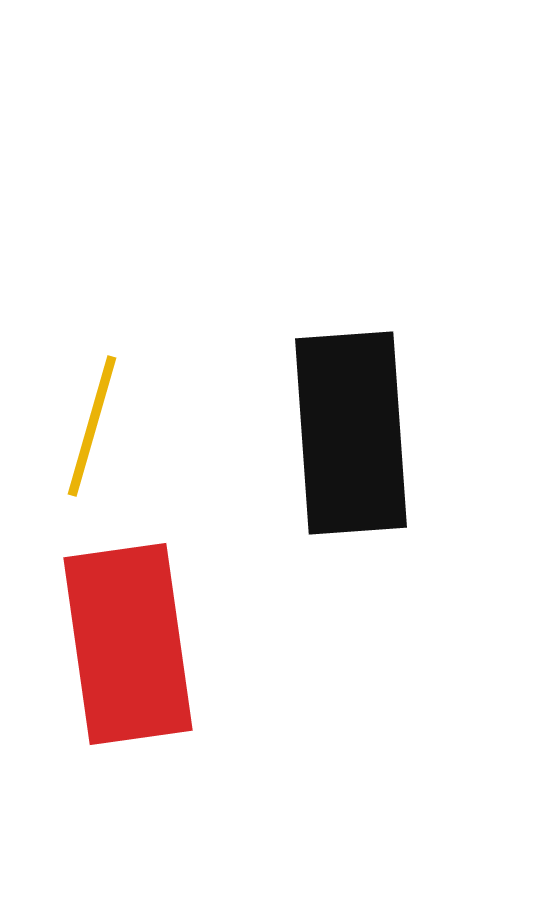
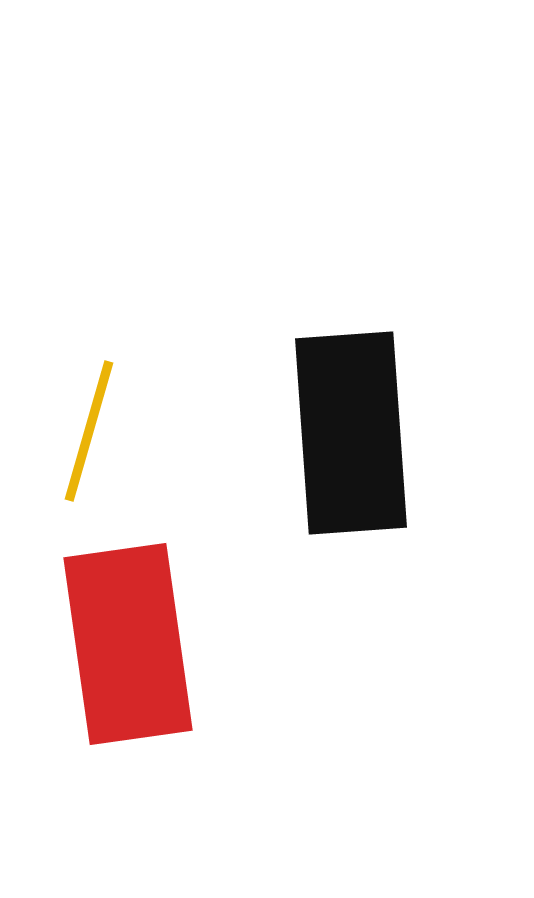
yellow line: moved 3 px left, 5 px down
